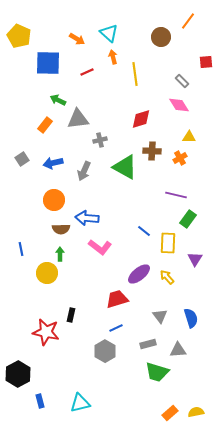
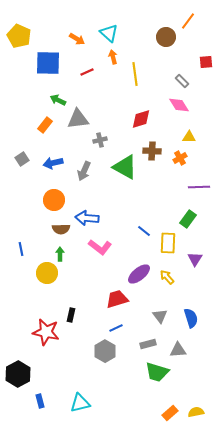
brown circle at (161, 37): moved 5 px right
purple line at (176, 195): moved 23 px right, 8 px up; rotated 15 degrees counterclockwise
